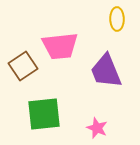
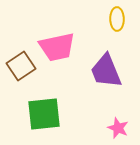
pink trapezoid: moved 3 px left, 1 px down; rotated 6 degrees counterclockwise
brown square: moved 2 px left
pink star: moved 21 px right
